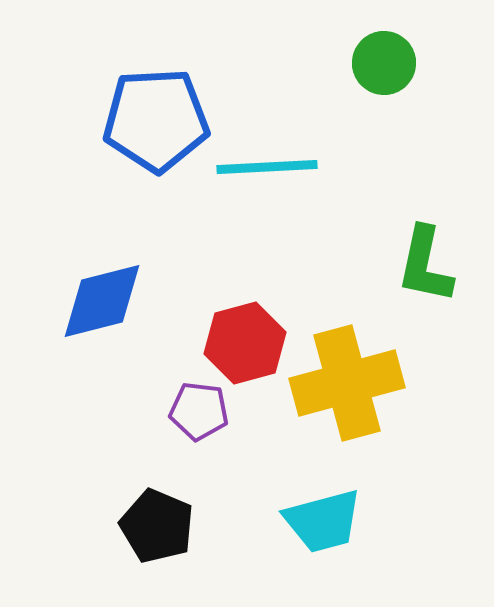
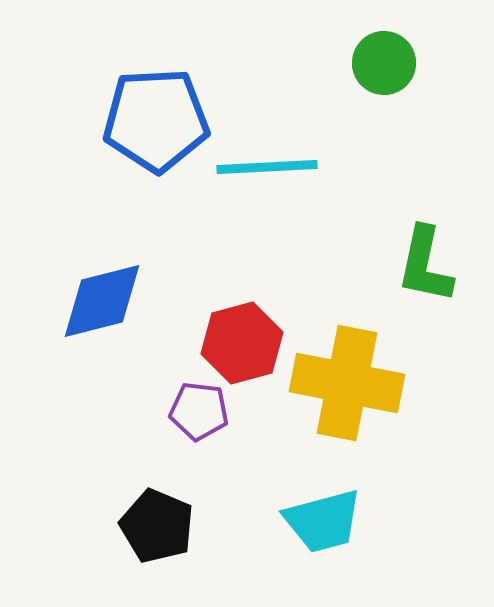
red hexagon: moved 3 px left
yellow cross: rotated 26 degrees clockwise
